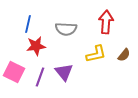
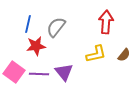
gray semicircle: moved 10 px left, 2 px up; rotated 125 degrees clockwise
pink square: rotated 10 degrees clockwise
purple line: moved 1 px left, 3 px up; rotated 72 degrees clockwise
